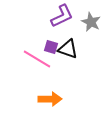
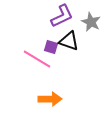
black triangle: moved 1 px right, 8 px up
